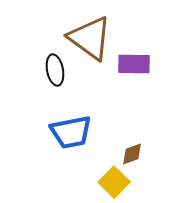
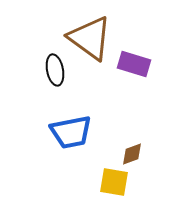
purple rectangle: rotated 16 degrees clockwise
yellow square: rotated 36 degrees counterclockwise
